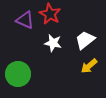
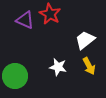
white star: moved 5 px right, 24 px down
yellow arrow: rotated 78 degrees counterclockwise
green circle: moved 3 px left, 2 px down
